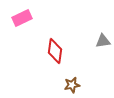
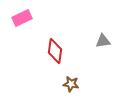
brown star: moved 1 px left, 1 px up; rotated 21 degrees clockwise
